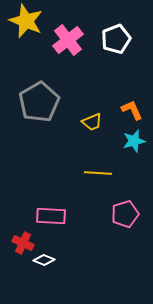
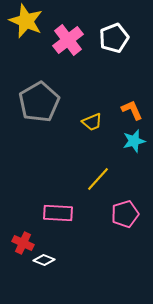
white pentagon: moved 2 px left, 1 px up
yellow line: moved 6 px down; rotated 52 degrees counterclockwise
pink rectangle: moved 7 px right, 3 px up
